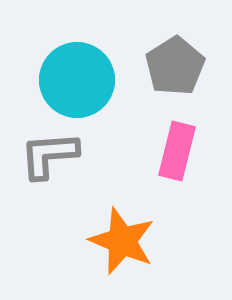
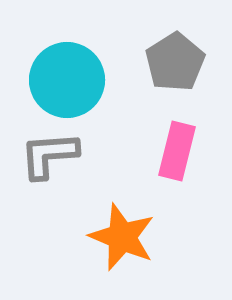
gray pentagon: moved 4 px up
cyan circle: moved 10 px left
orange star: moved 4 px up
